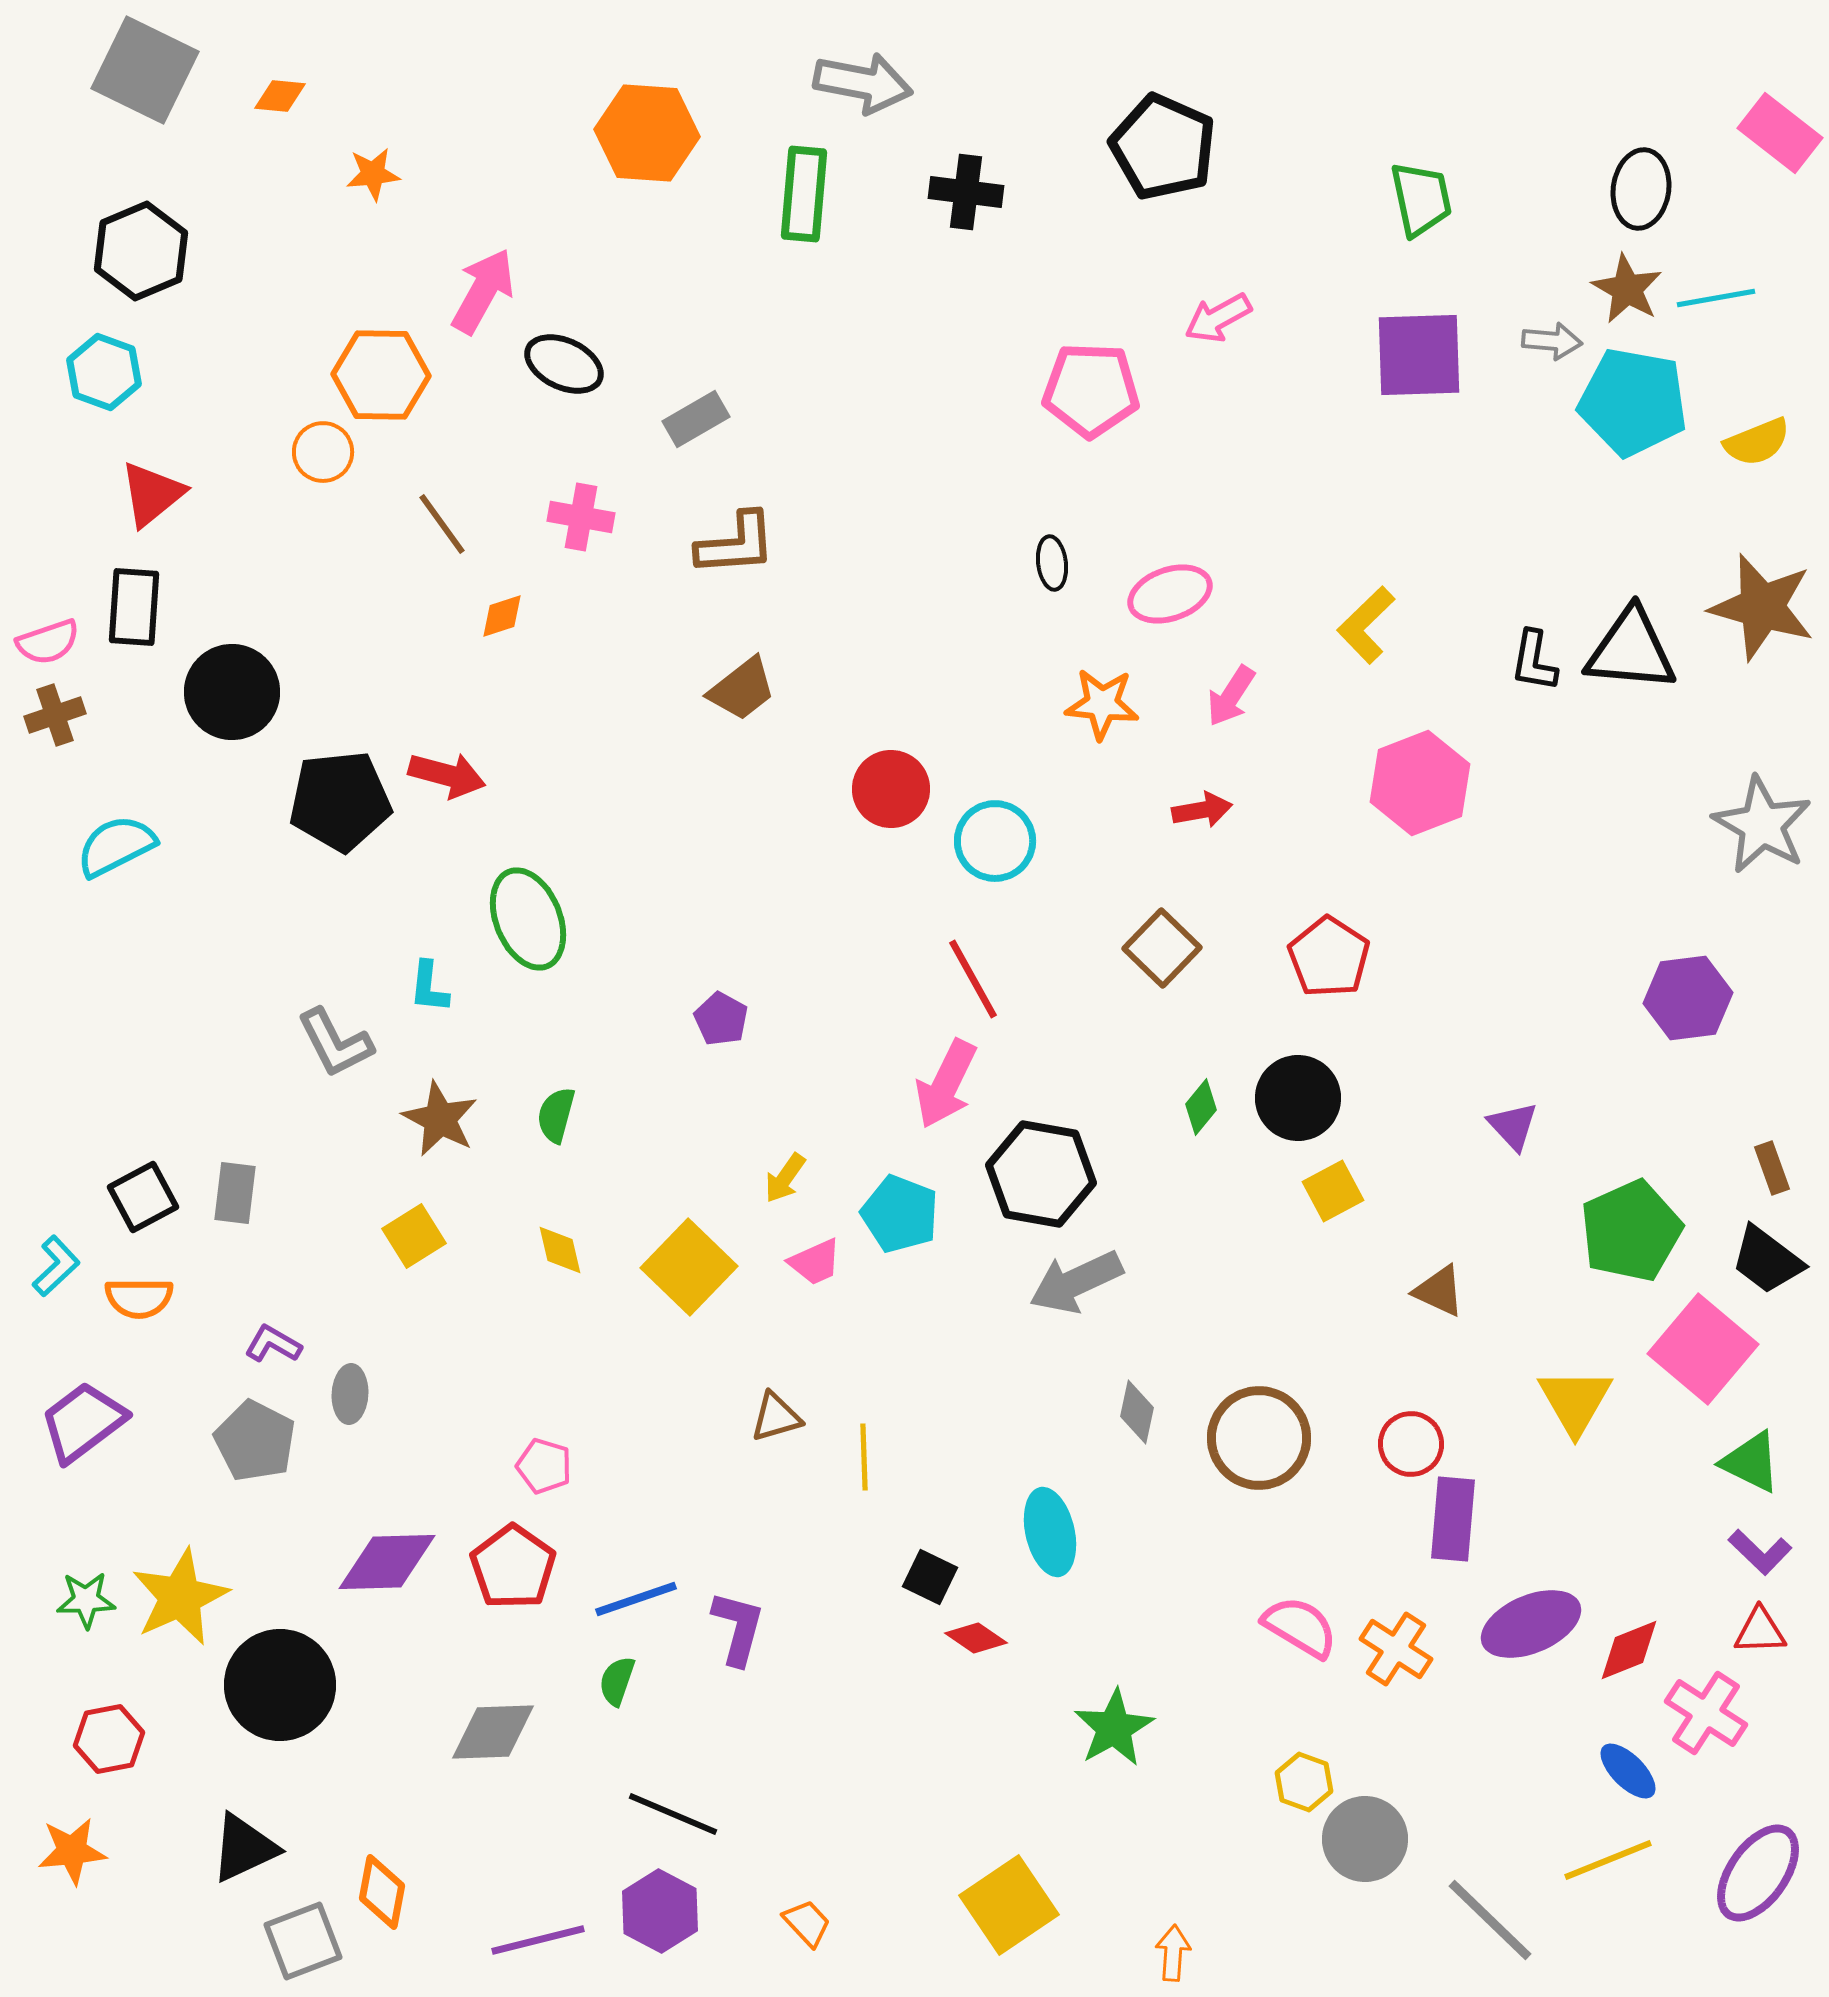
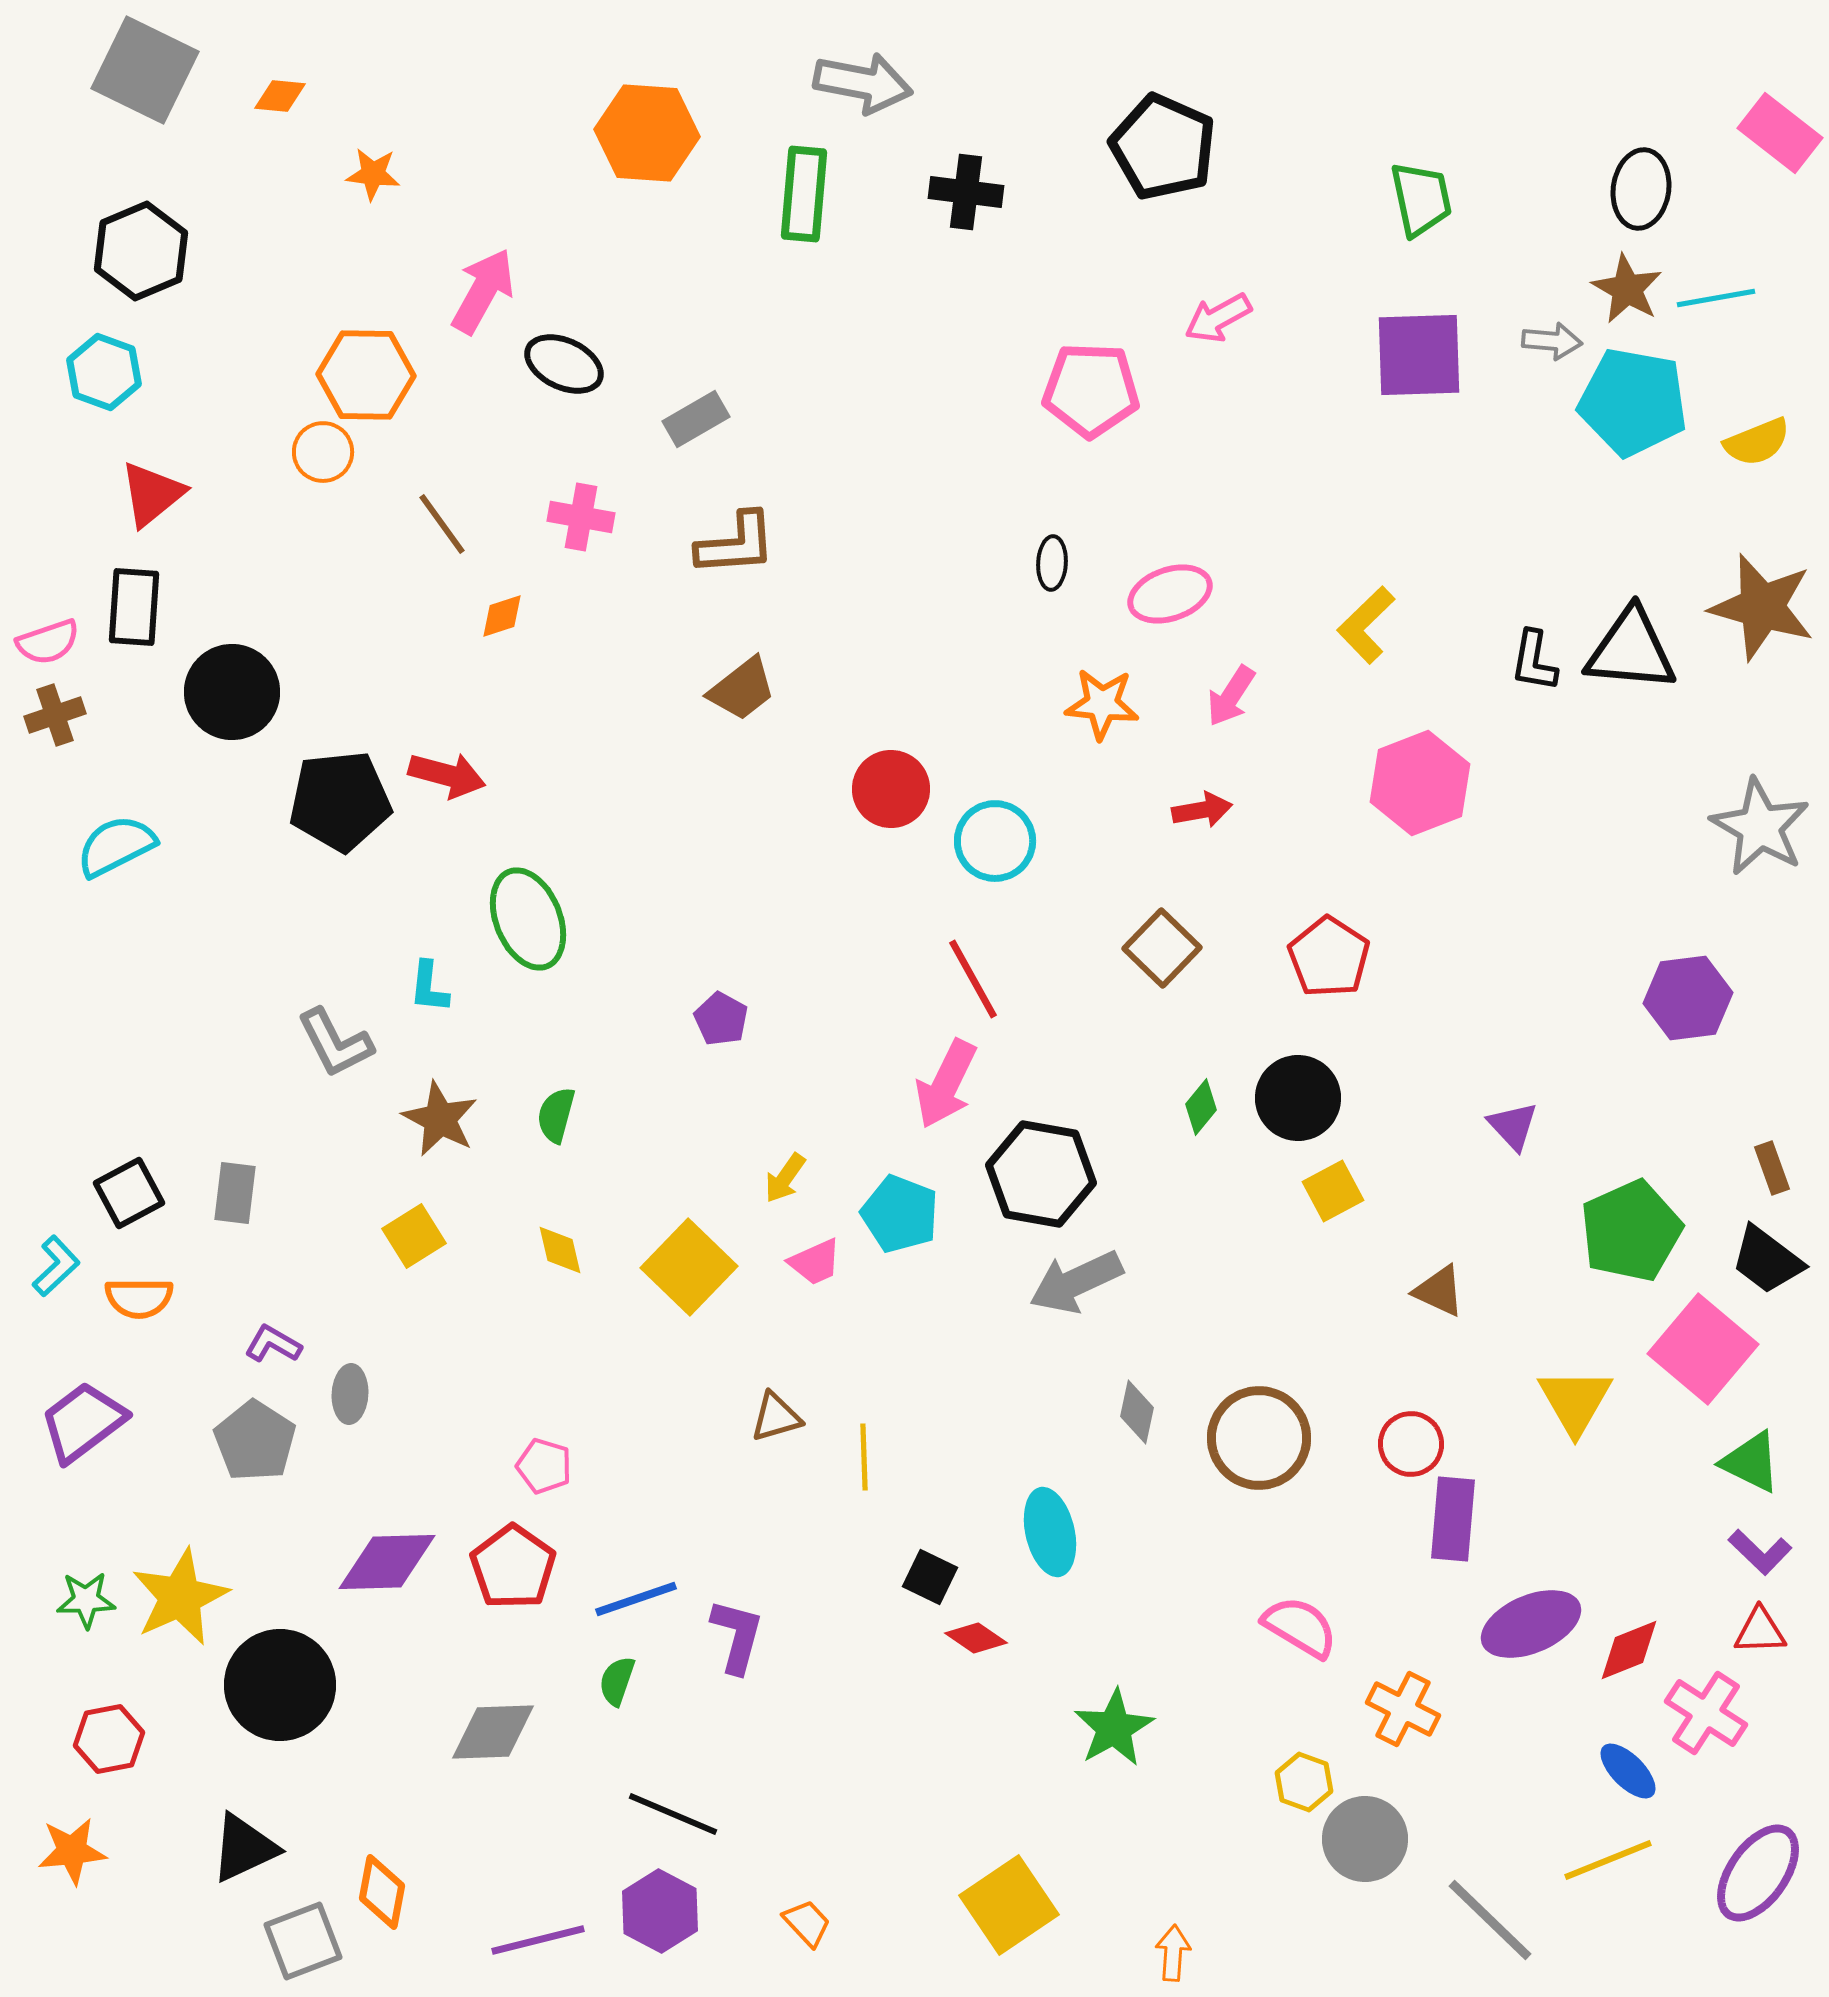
orange star at (373, 174): rotated 12 degrees clockwise
orange hexagon at (381, 375): moved 15 px left
black ellipse at (1052, 563): rotated 10 degrees clockwise
gray star at (1762, 825): moved 2 px left, 2 px down
black square at (143, 1197): moved 14 px left, 4 px up
gray pentagon at (255, 1441): rotated 6 degrees clockwise
purple L-shape at (738, 1628): moved 1 px left, 8 px down
orange cross at (1396, 1649): moved 7 px right, 60 px down; rotated 6 degrees counterclockwise
